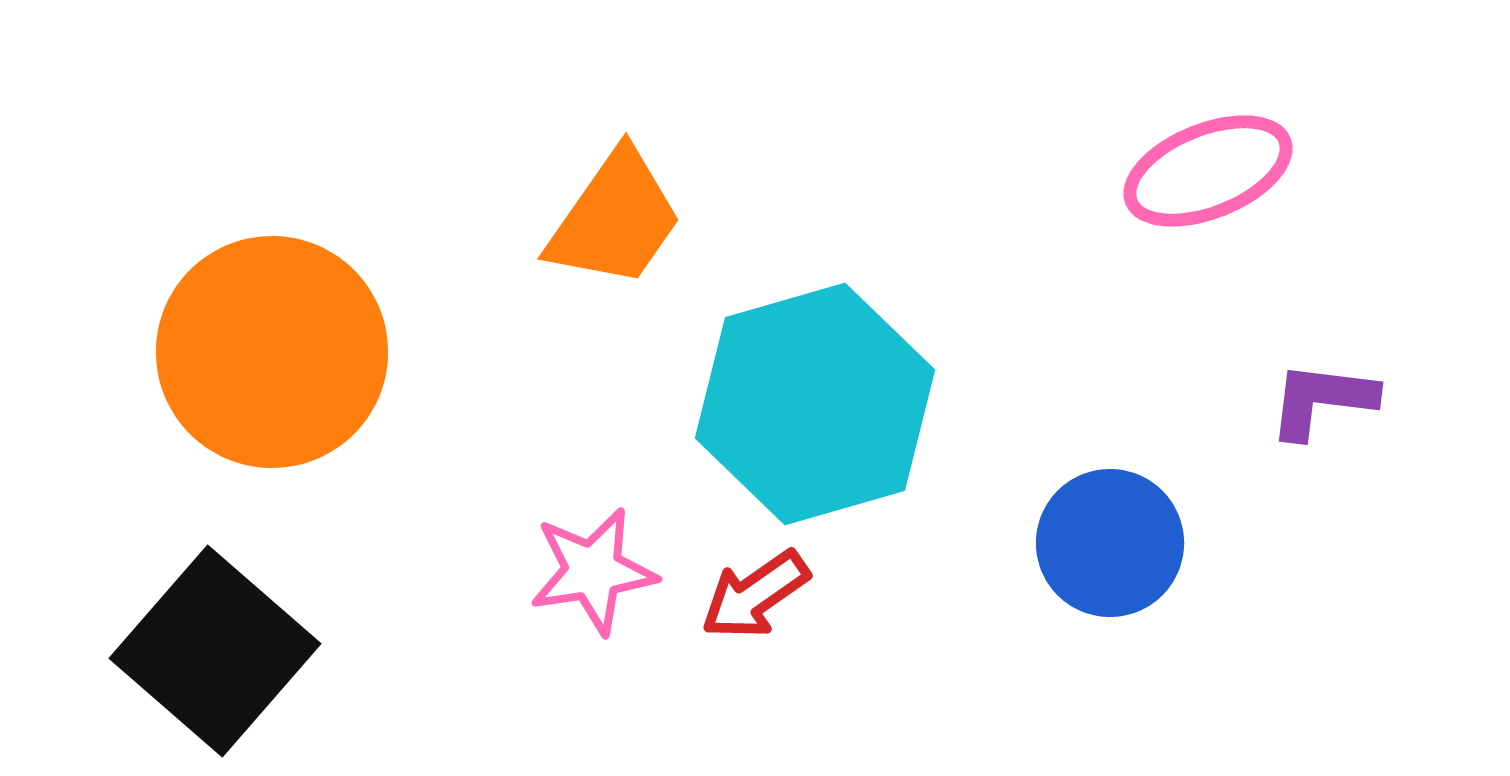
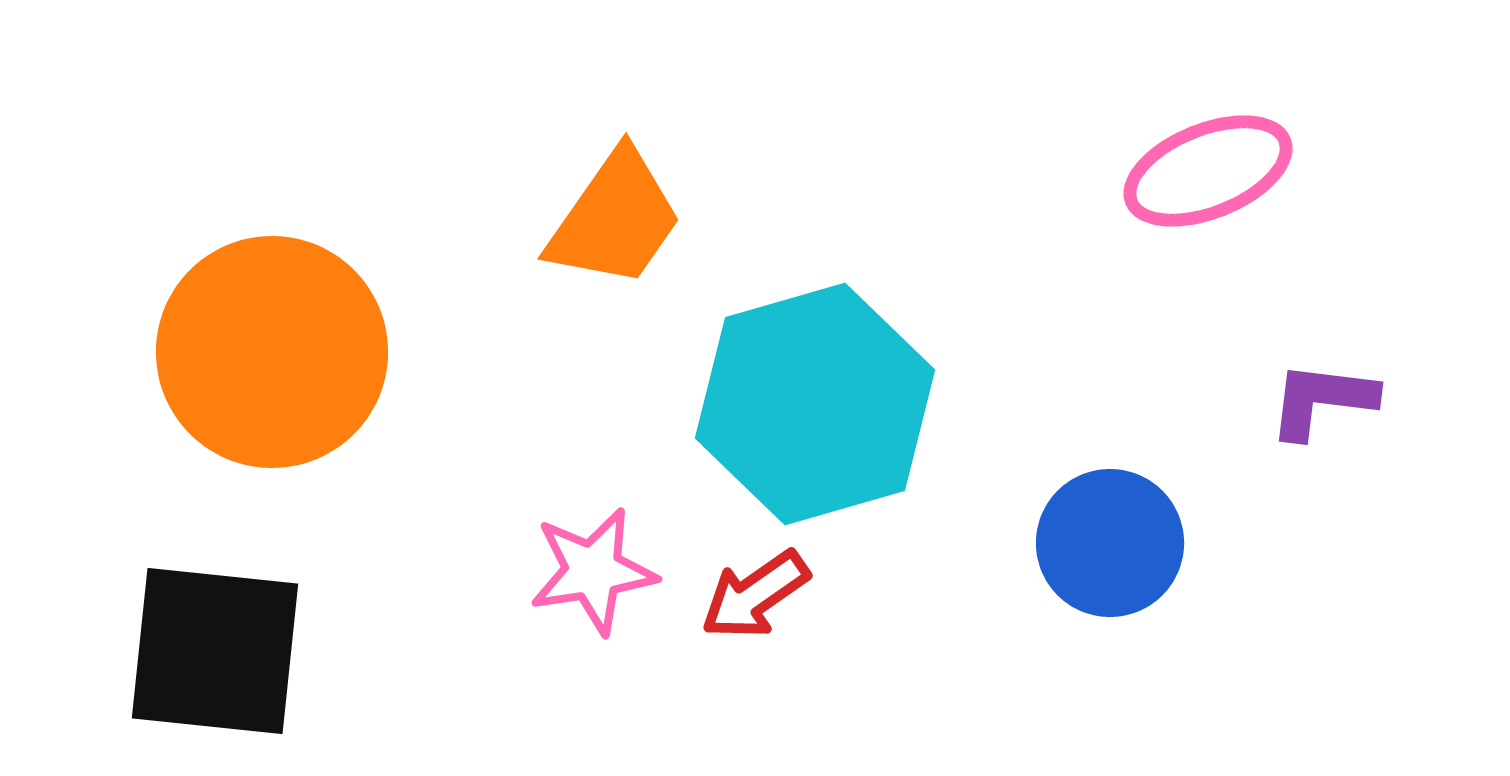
black square: rotated 35 degrees counterclockwise
